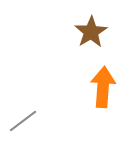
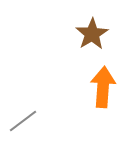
brown star: moved 1 px right, 2 px down
